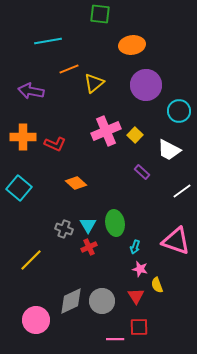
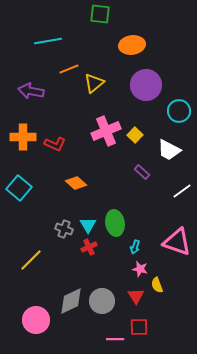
pink triangle: moved 1 px right, 1 px down
